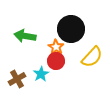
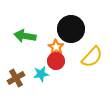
cyan star: rotated 21 degrees clockwise
brown cross: moved 1 px left, 1 px up
